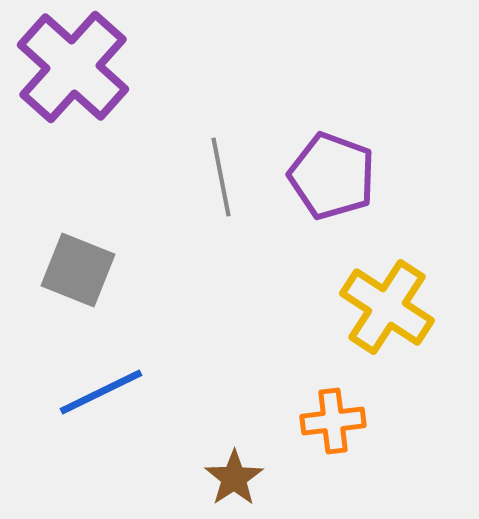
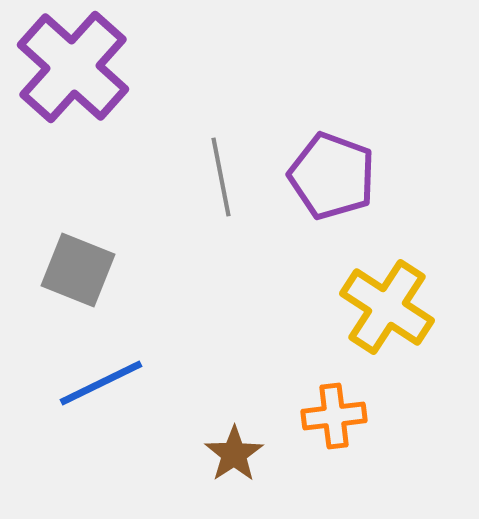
blue line: moved 9 px up
orange cross: moved 1 px right, 5 px up
brown star: moved 24 px up
